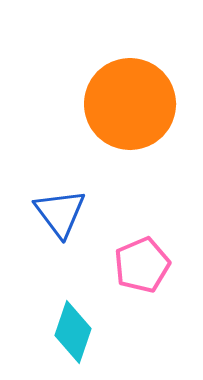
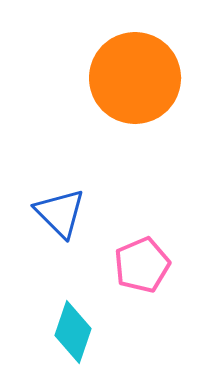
orange circle: moved 5 px right, 26 px up
blue triangle: rotated 8 degrees counterclockwise
